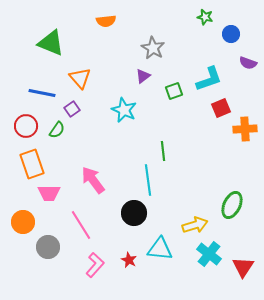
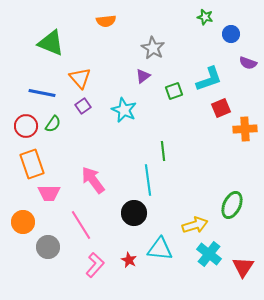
purple square: moved 11 px right, 3 px up
green semicircle: moved 4 px left, 6 px up
